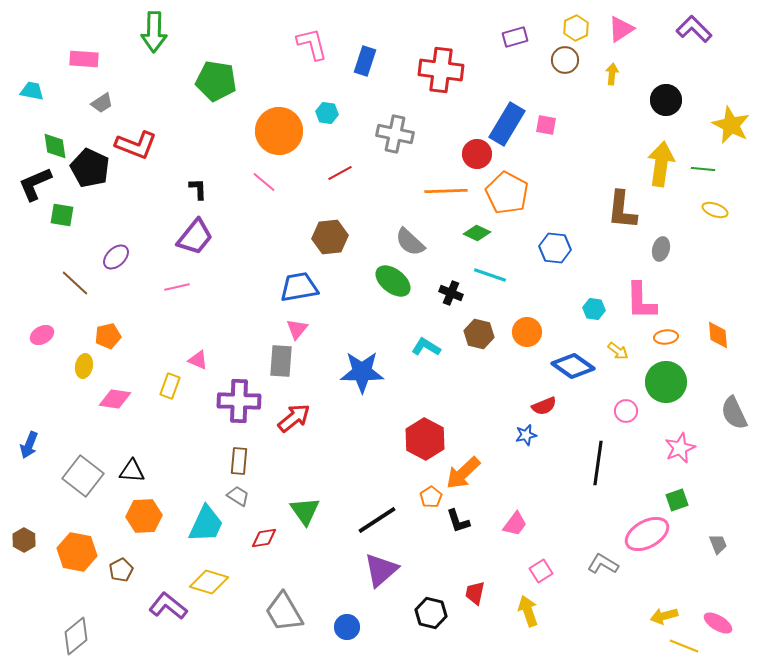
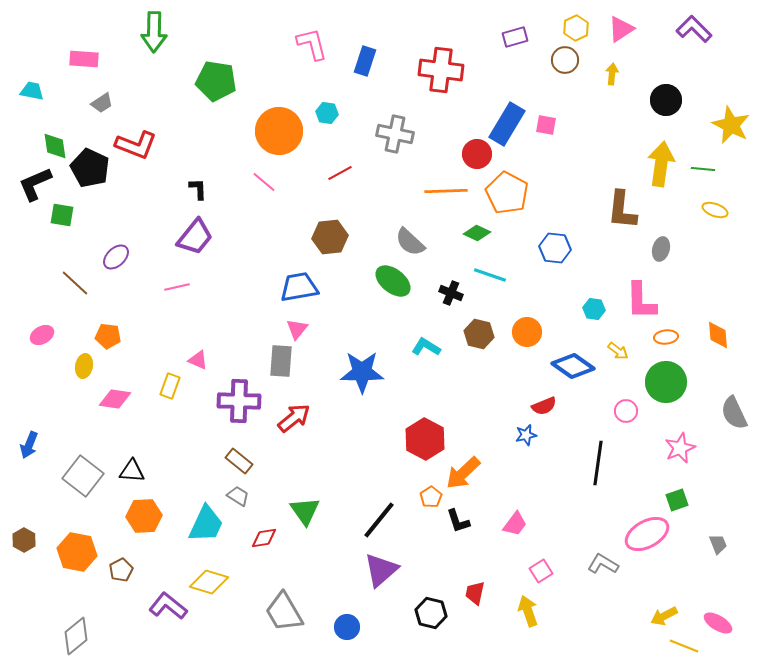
orange pentagon at (108, 336): rotated 20 degrees clockwise
brown rectangle at (239, 461): rotated 56 degrees counterclockwise
black line at (377, 520): moved 2 px right; rotated 18 degrees counterclockwise
yellow arrow at (664, 616): rotated 12 degrees counterclockwise
